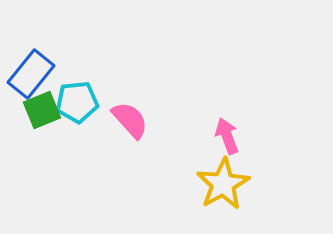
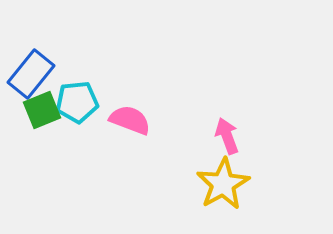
pink semicircle: rotated 27 degrees counterclockwise
